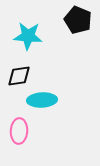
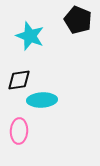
cyan star: moved 2 px right; rotated 16 degrees clockwise
black diamond: moved 4 px down
